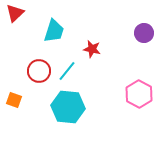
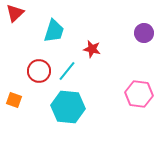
pink hexagon: rotated 20 degrees counterclockwise
